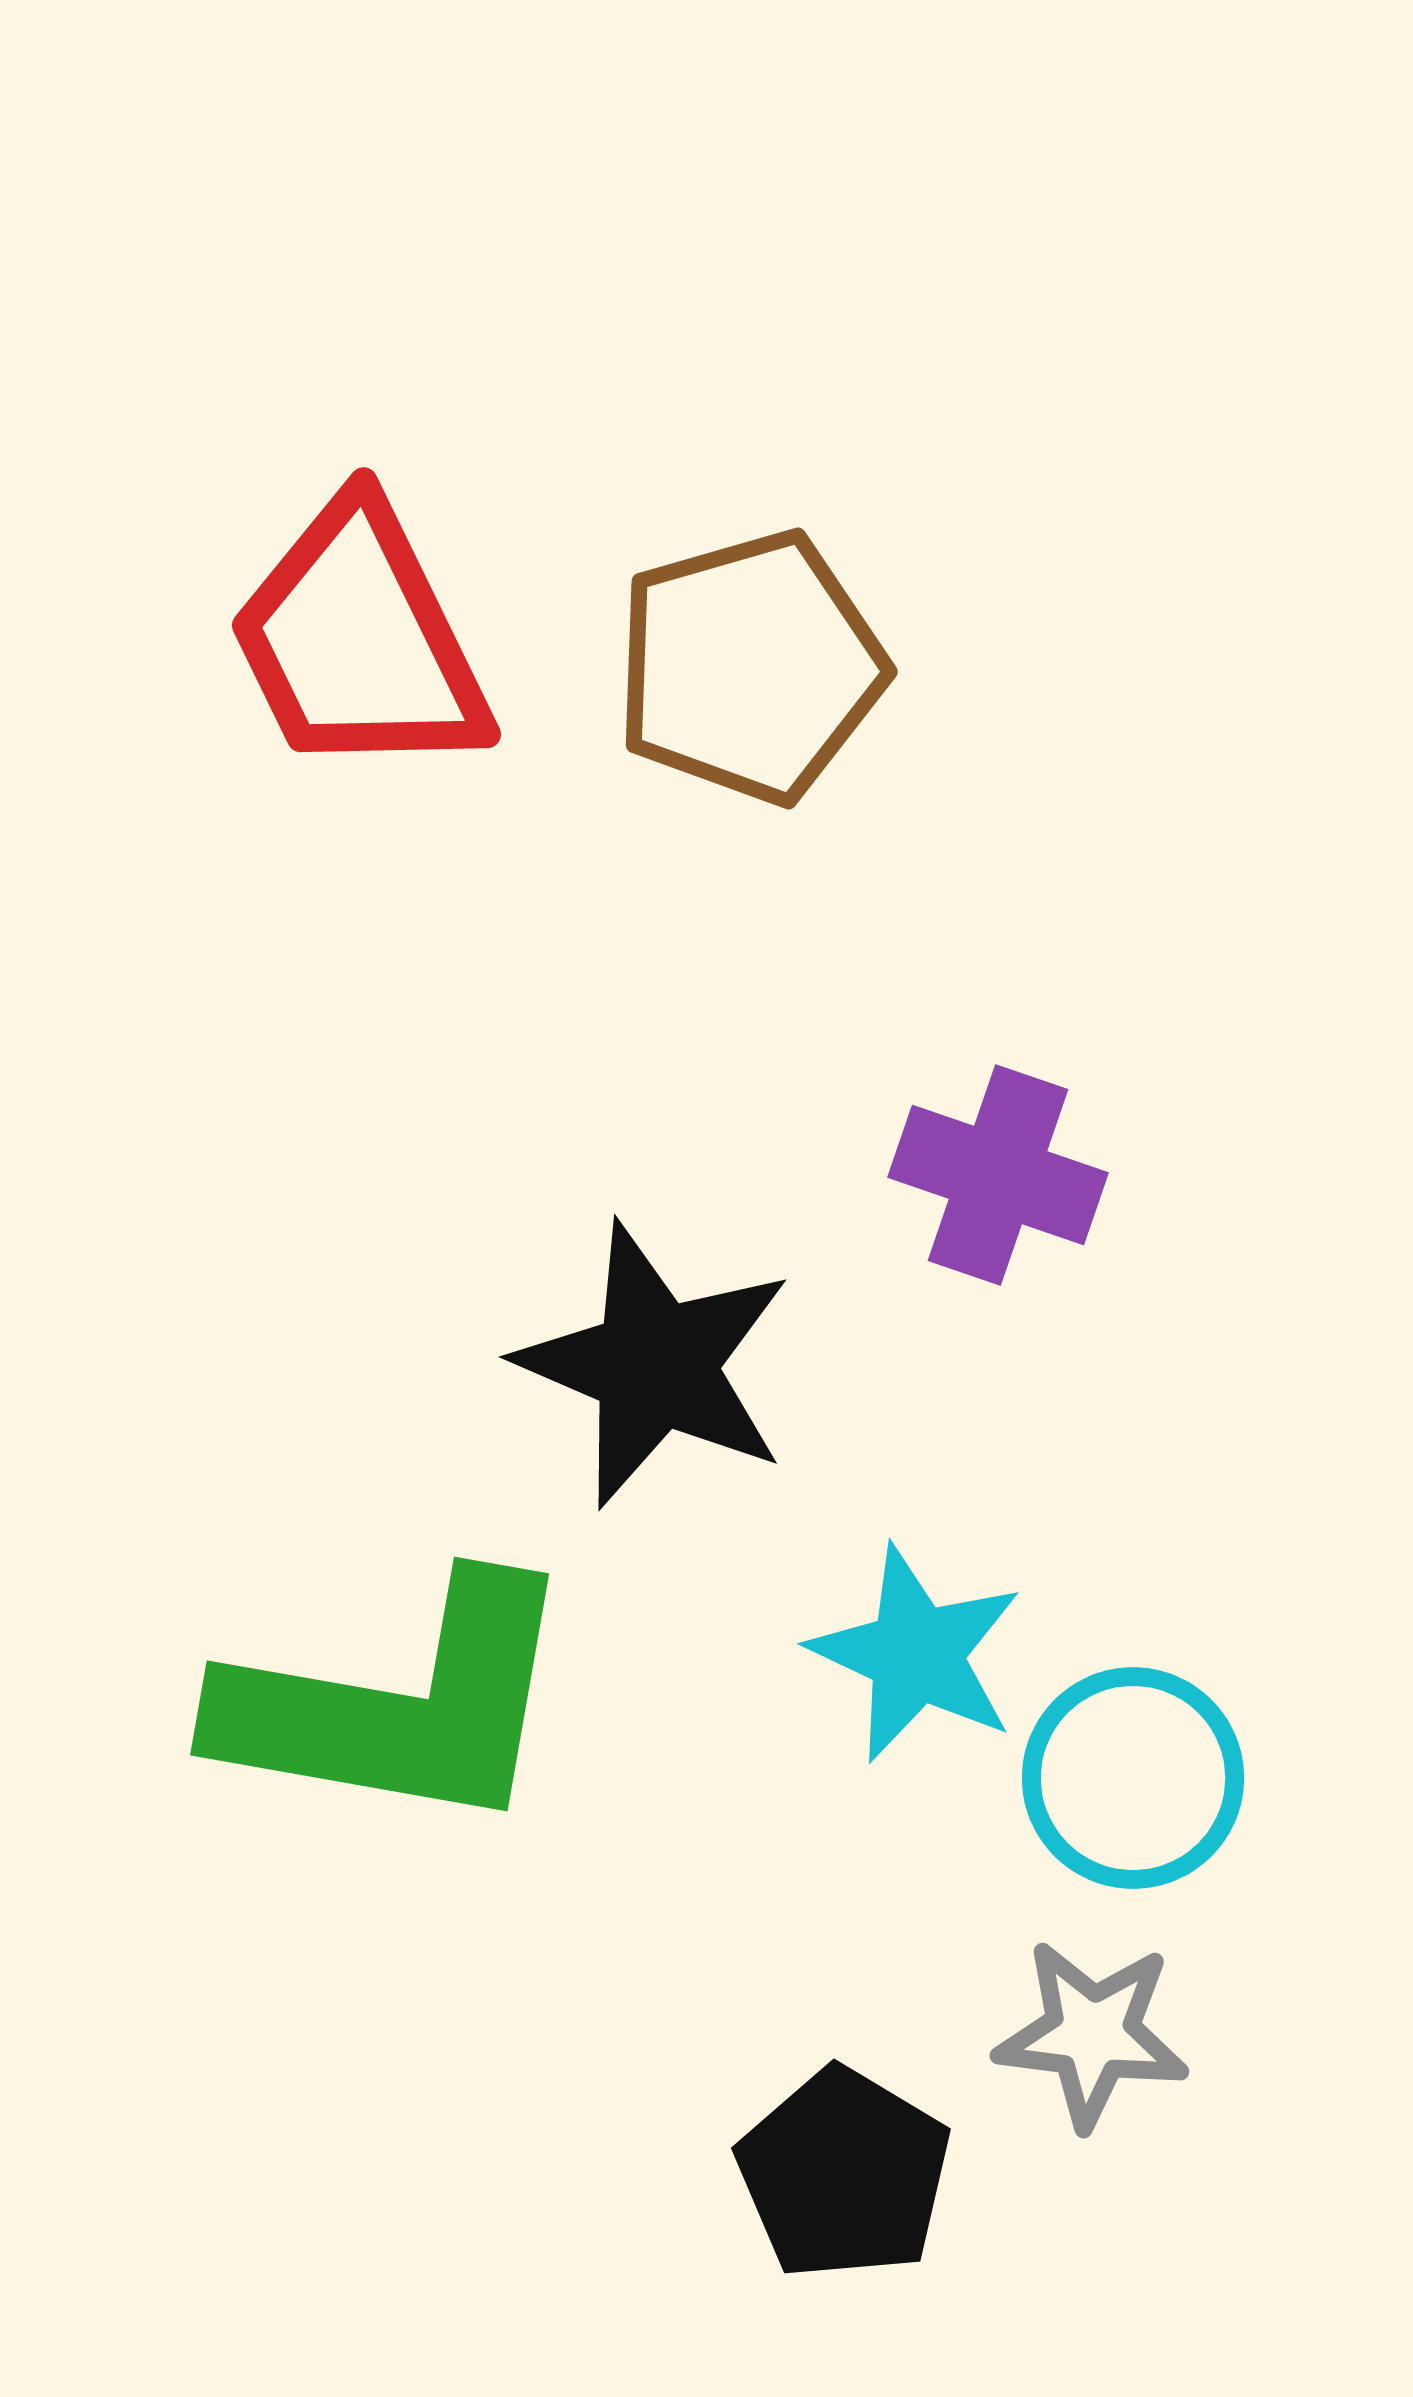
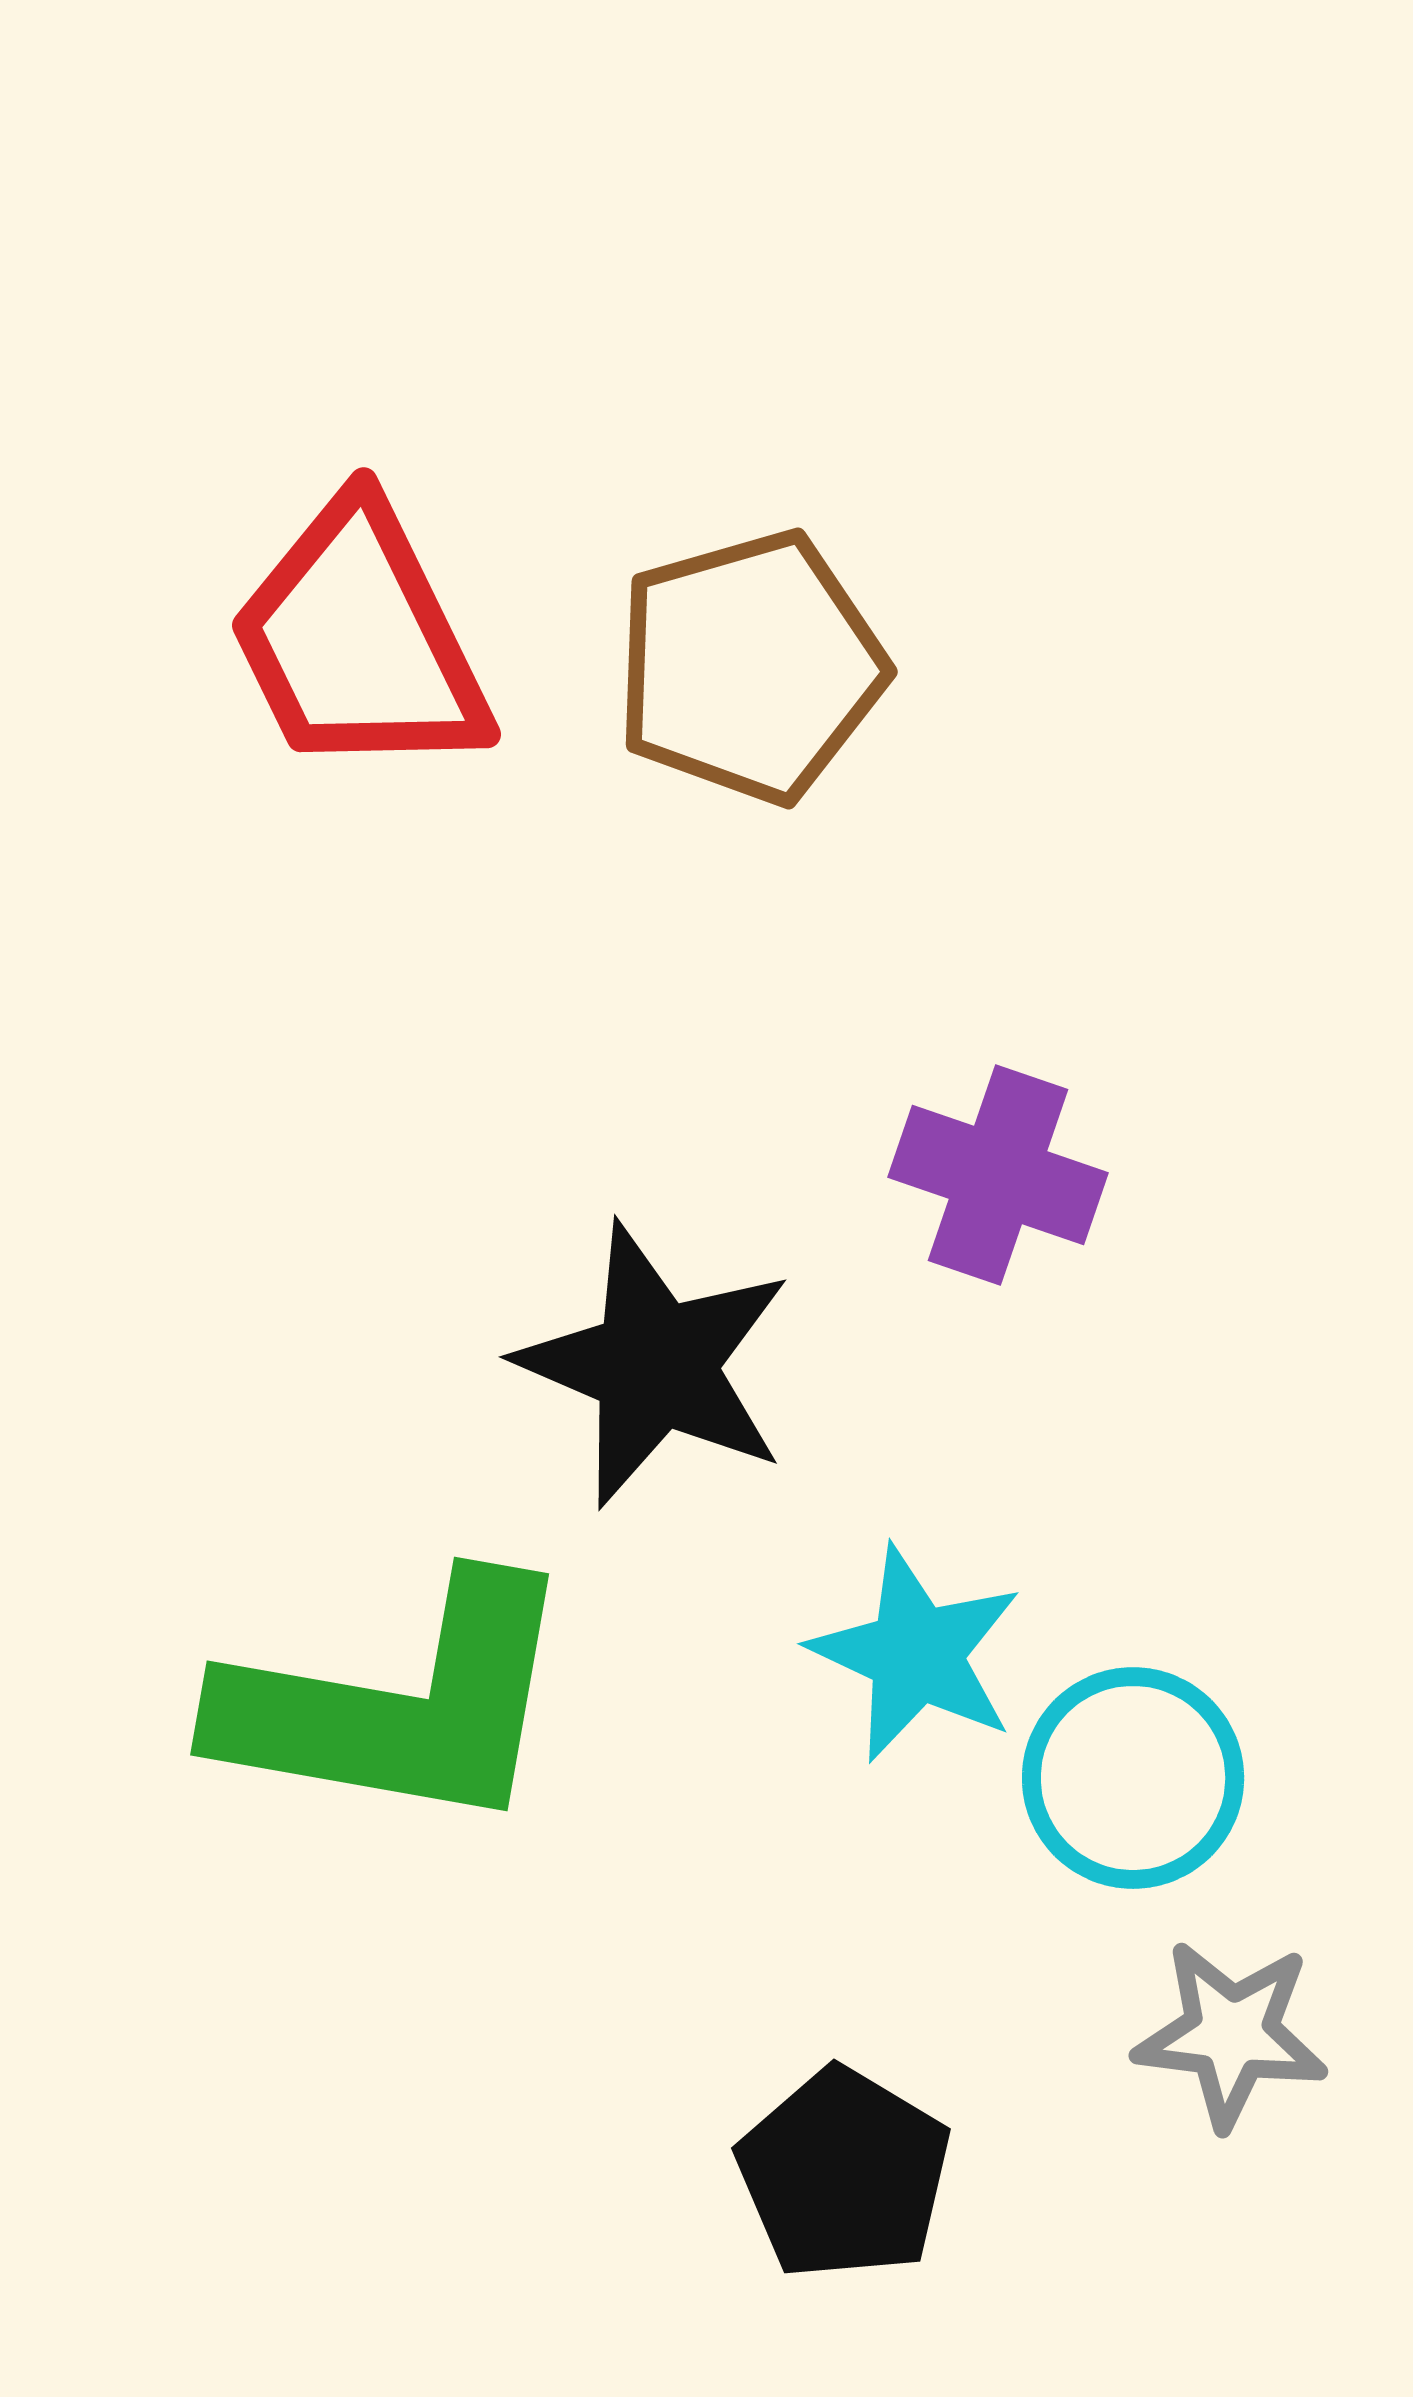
gray star: moved 139 px right
